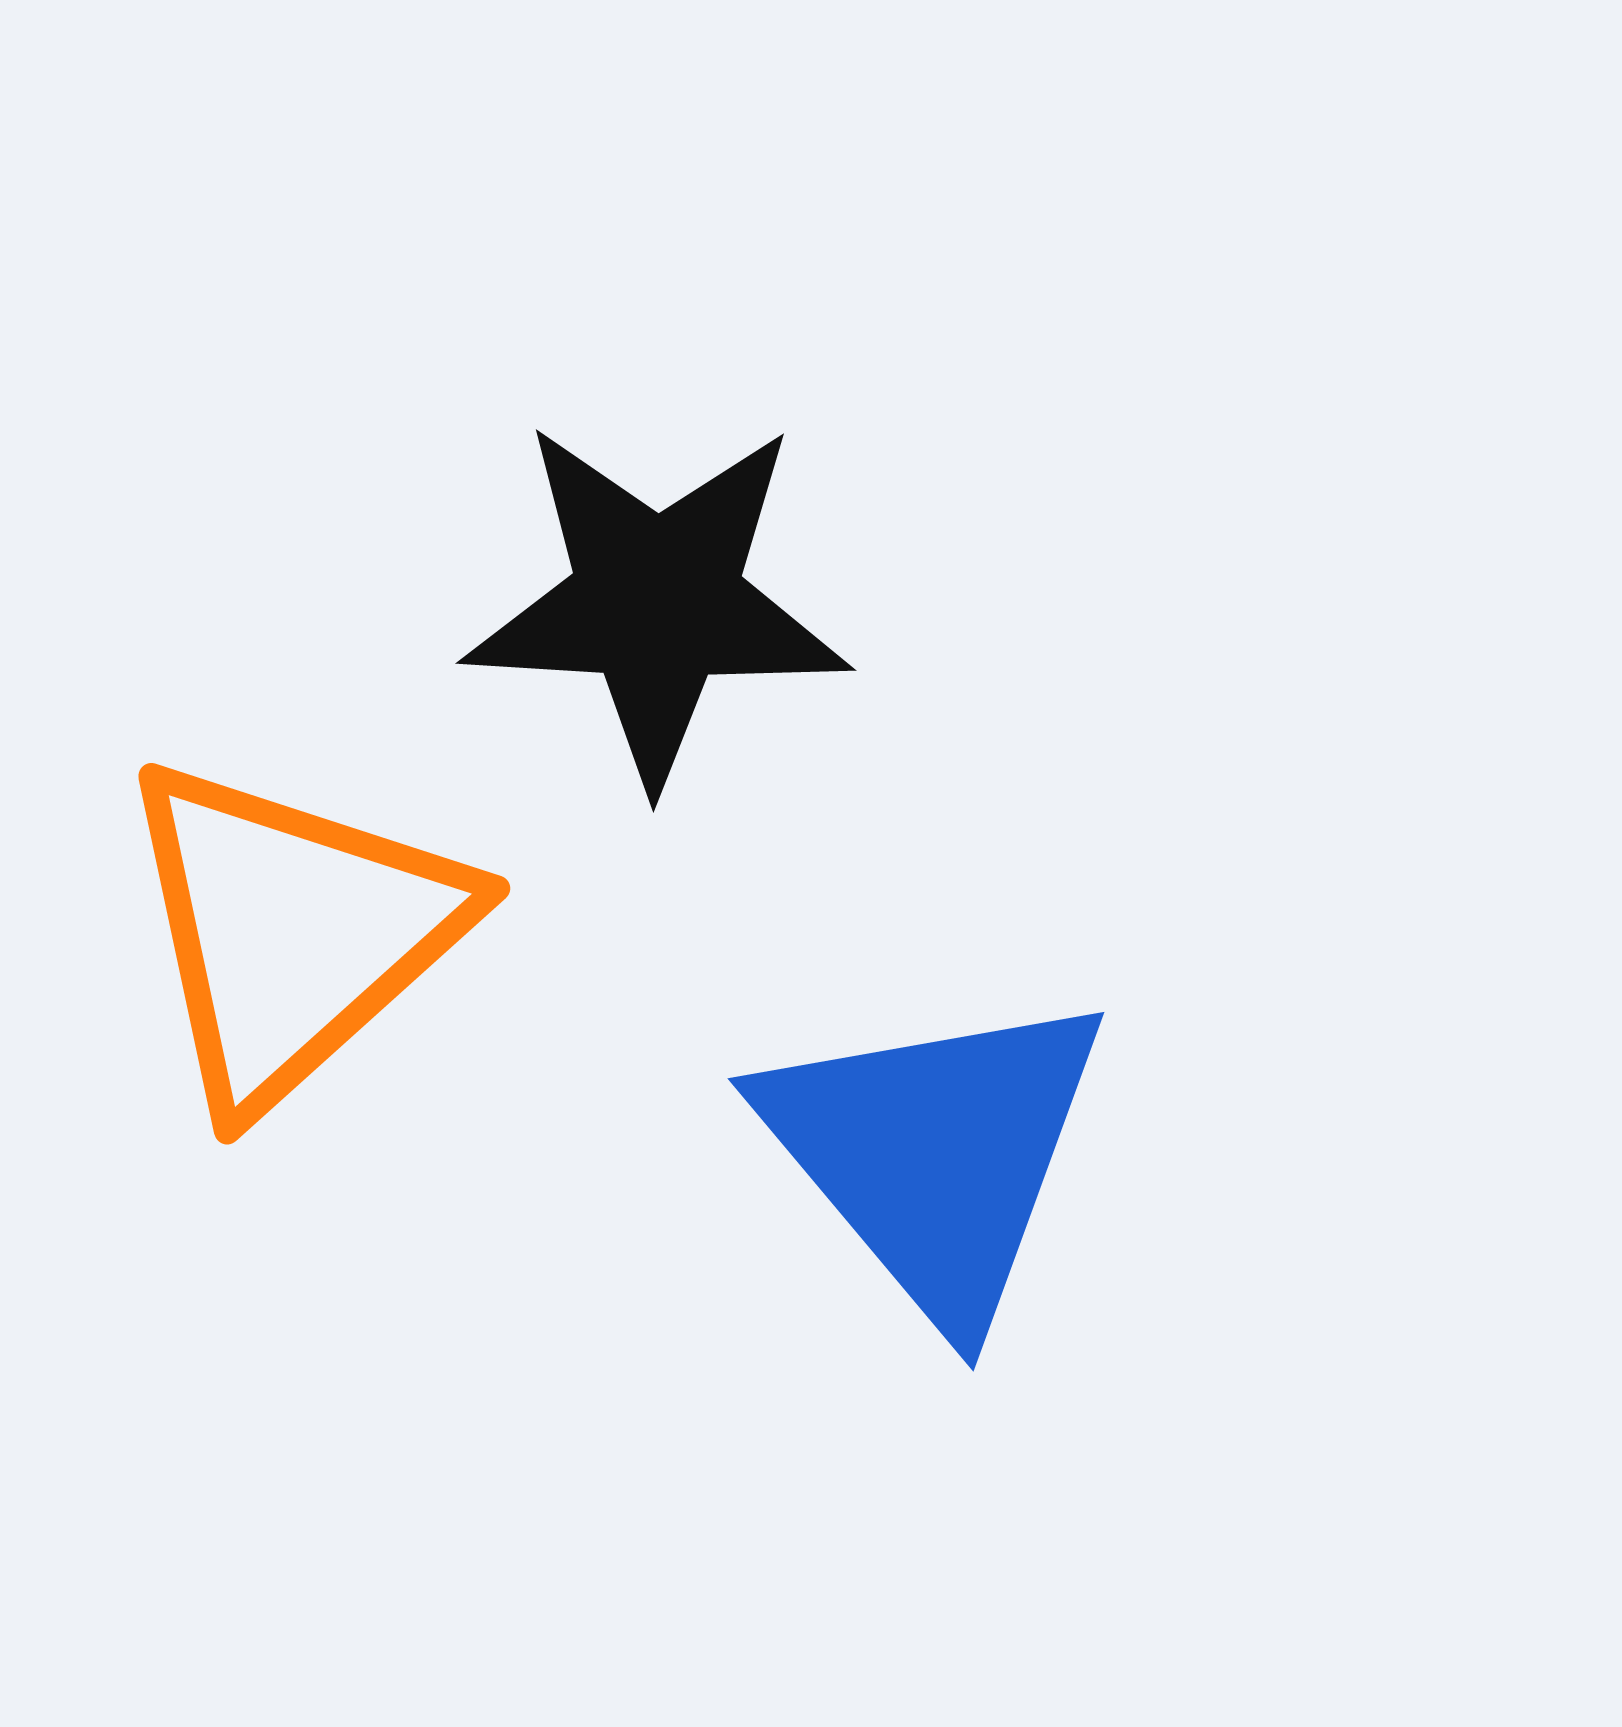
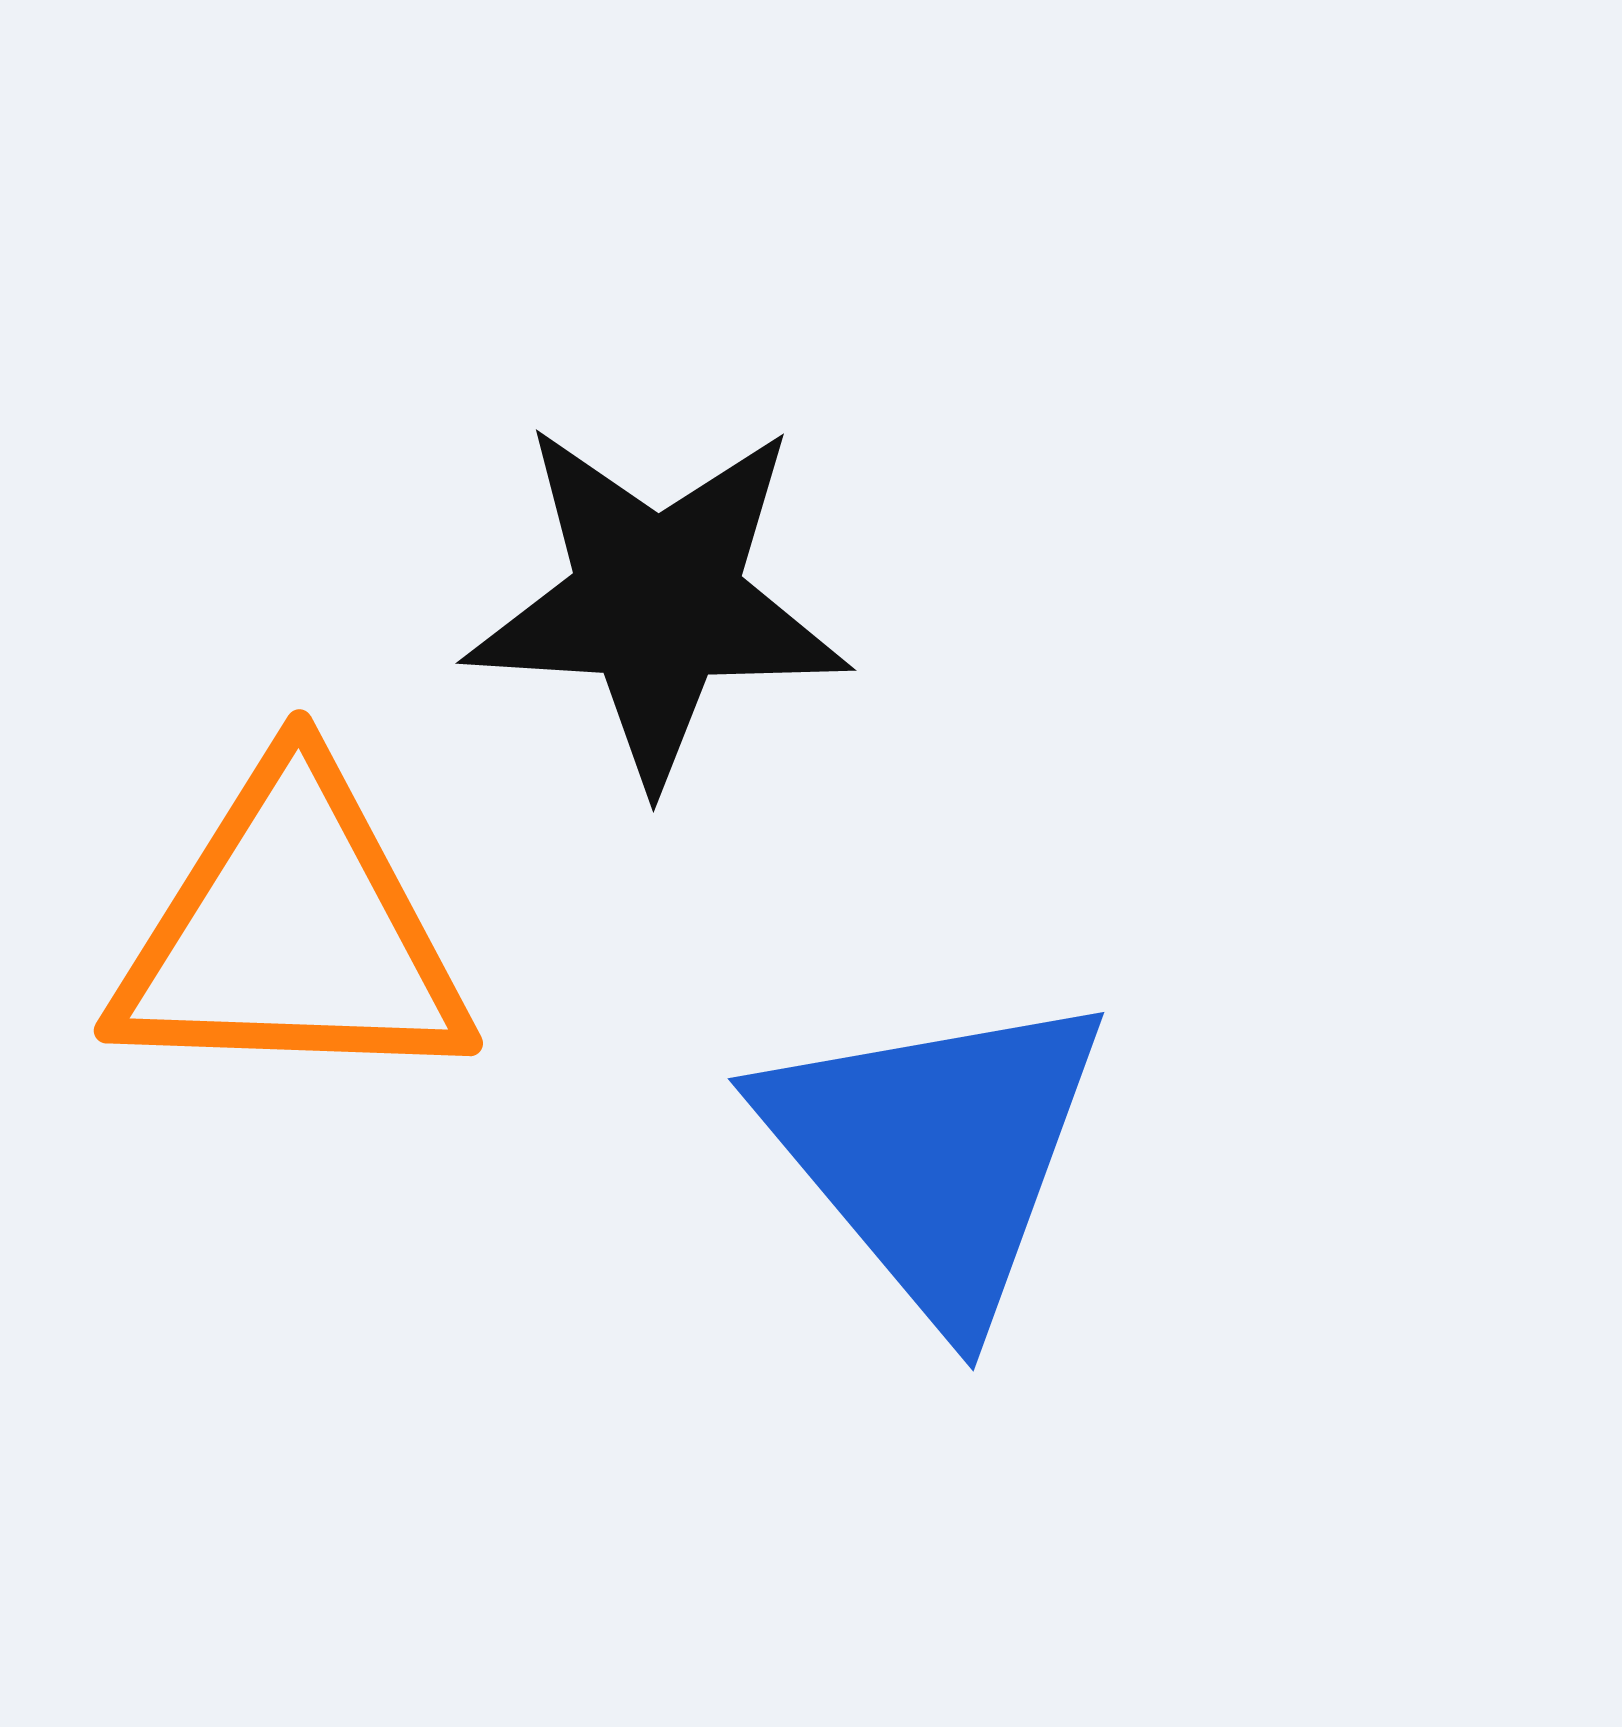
orange triangle: rotated 44 degrees clockwise
